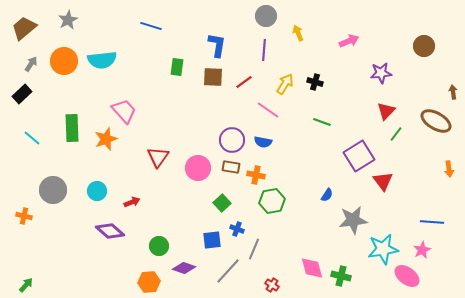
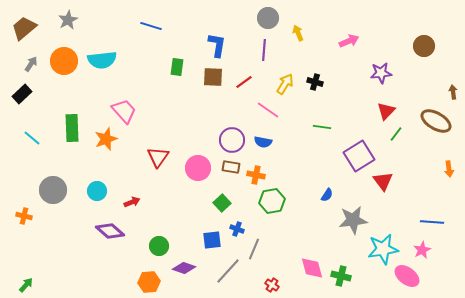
gray circle at (266, 16): moved 2 px right, 2 px down
green line at (322, 122): moved 5 px down; rotated 12 degrees counterclockwise
